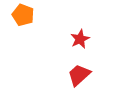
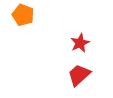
red star: moved 4 px down
